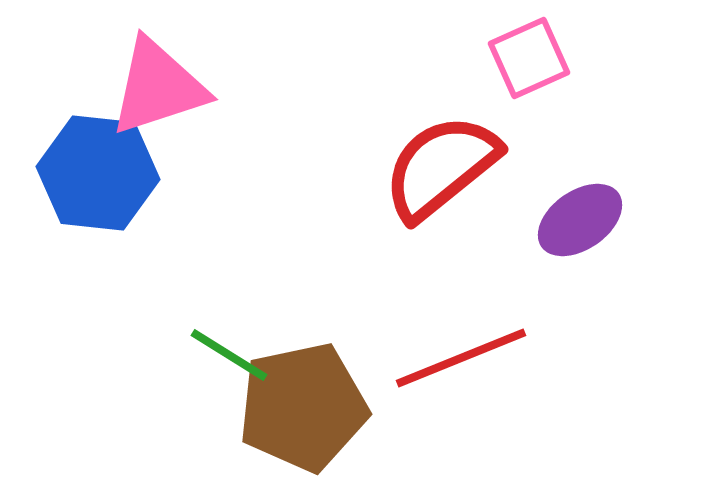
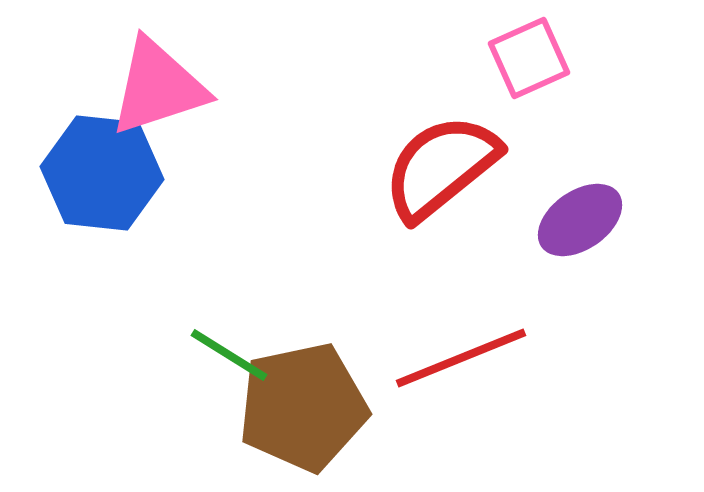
blue hexagon: moved 4 px right
